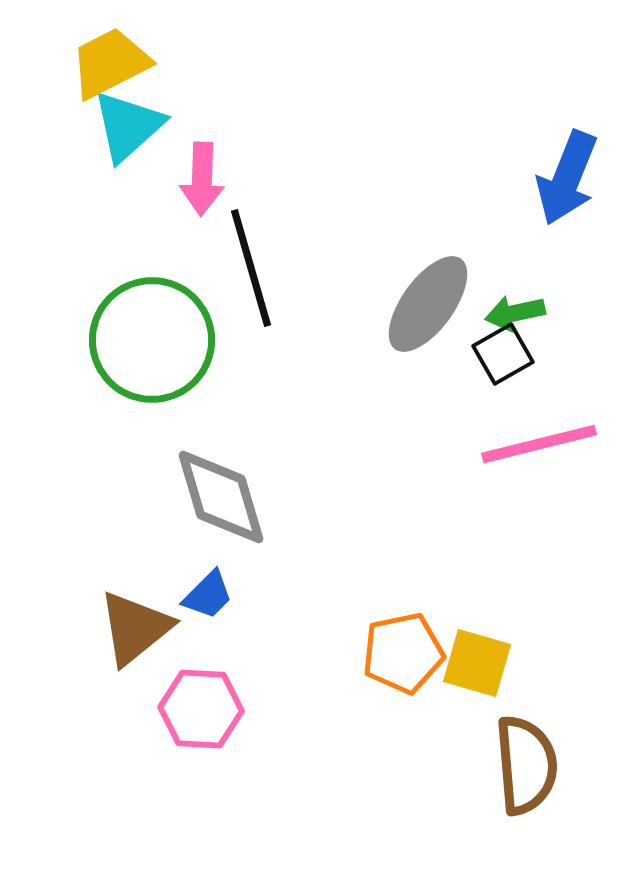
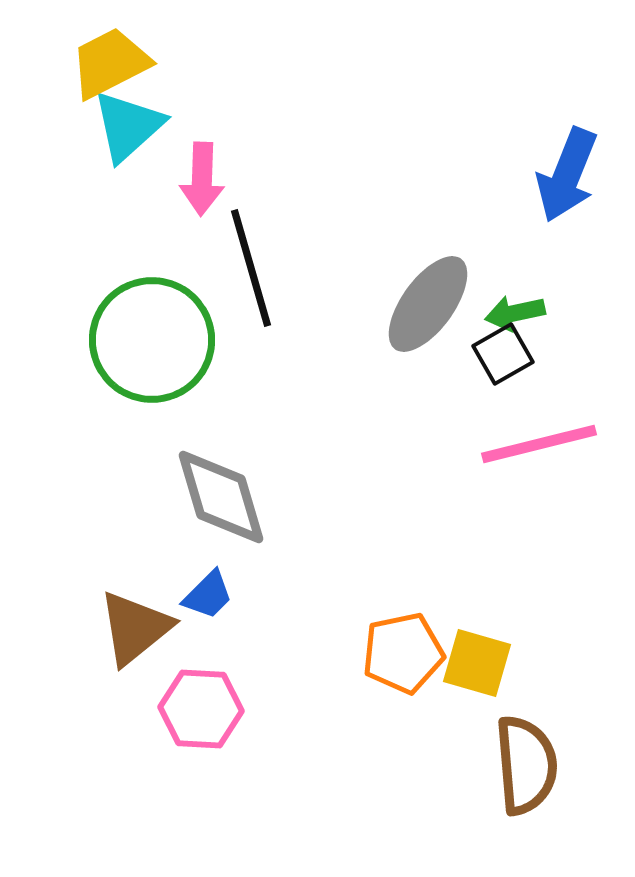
blue arrow: moved 3 px up
